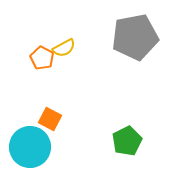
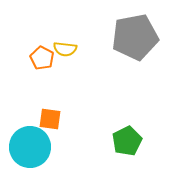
yellow semicircle: moved 1 px right, 1 px down; rotated 35 degrees clockwise
orange square: rotated 20 degrees counterclockwise
